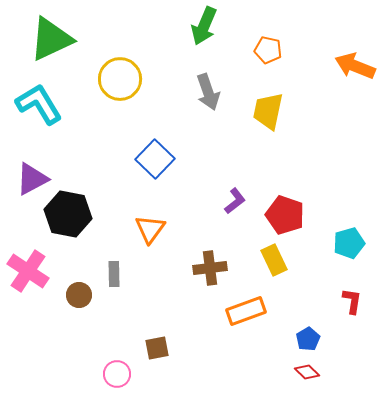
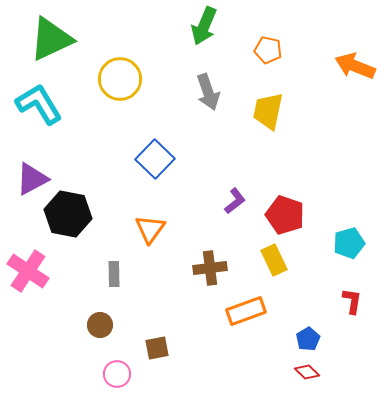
brown circle: moved 21 px right, 30 px down
